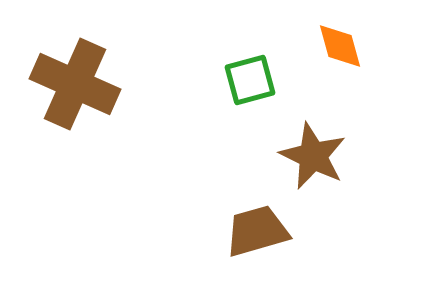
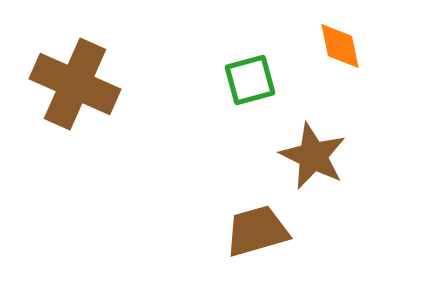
orange diamond: rotated 4 degrees clockwise
